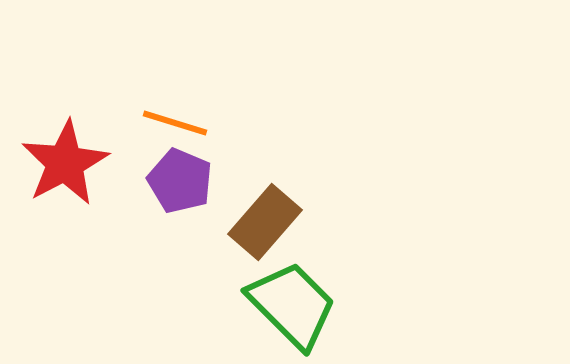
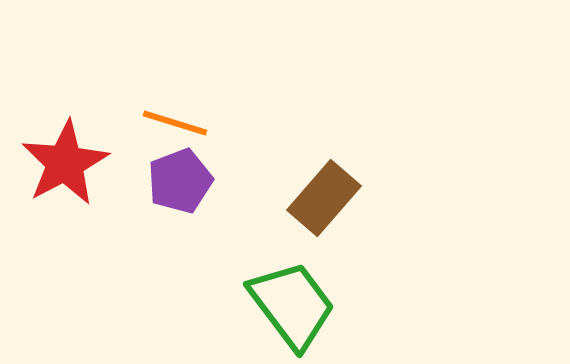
purple pentagon: rotated 28 degrees clockwise
brown rectangle: moved 59 px right, 24 px up
green trapezoid: rotated 8 degrees clockwise
